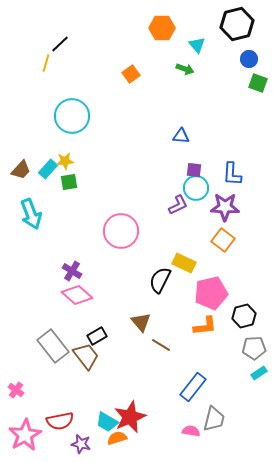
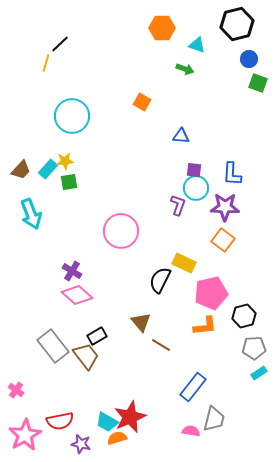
cyan triangle at (197, 45): rotated 30 degrees counterclockwise
orange square at (131, 74): moved 11 px right, 28 px down; rotated 24 degrees counterclockwise
purple L-shape at (178, 205): rotated 45 degrees counterclockwise
